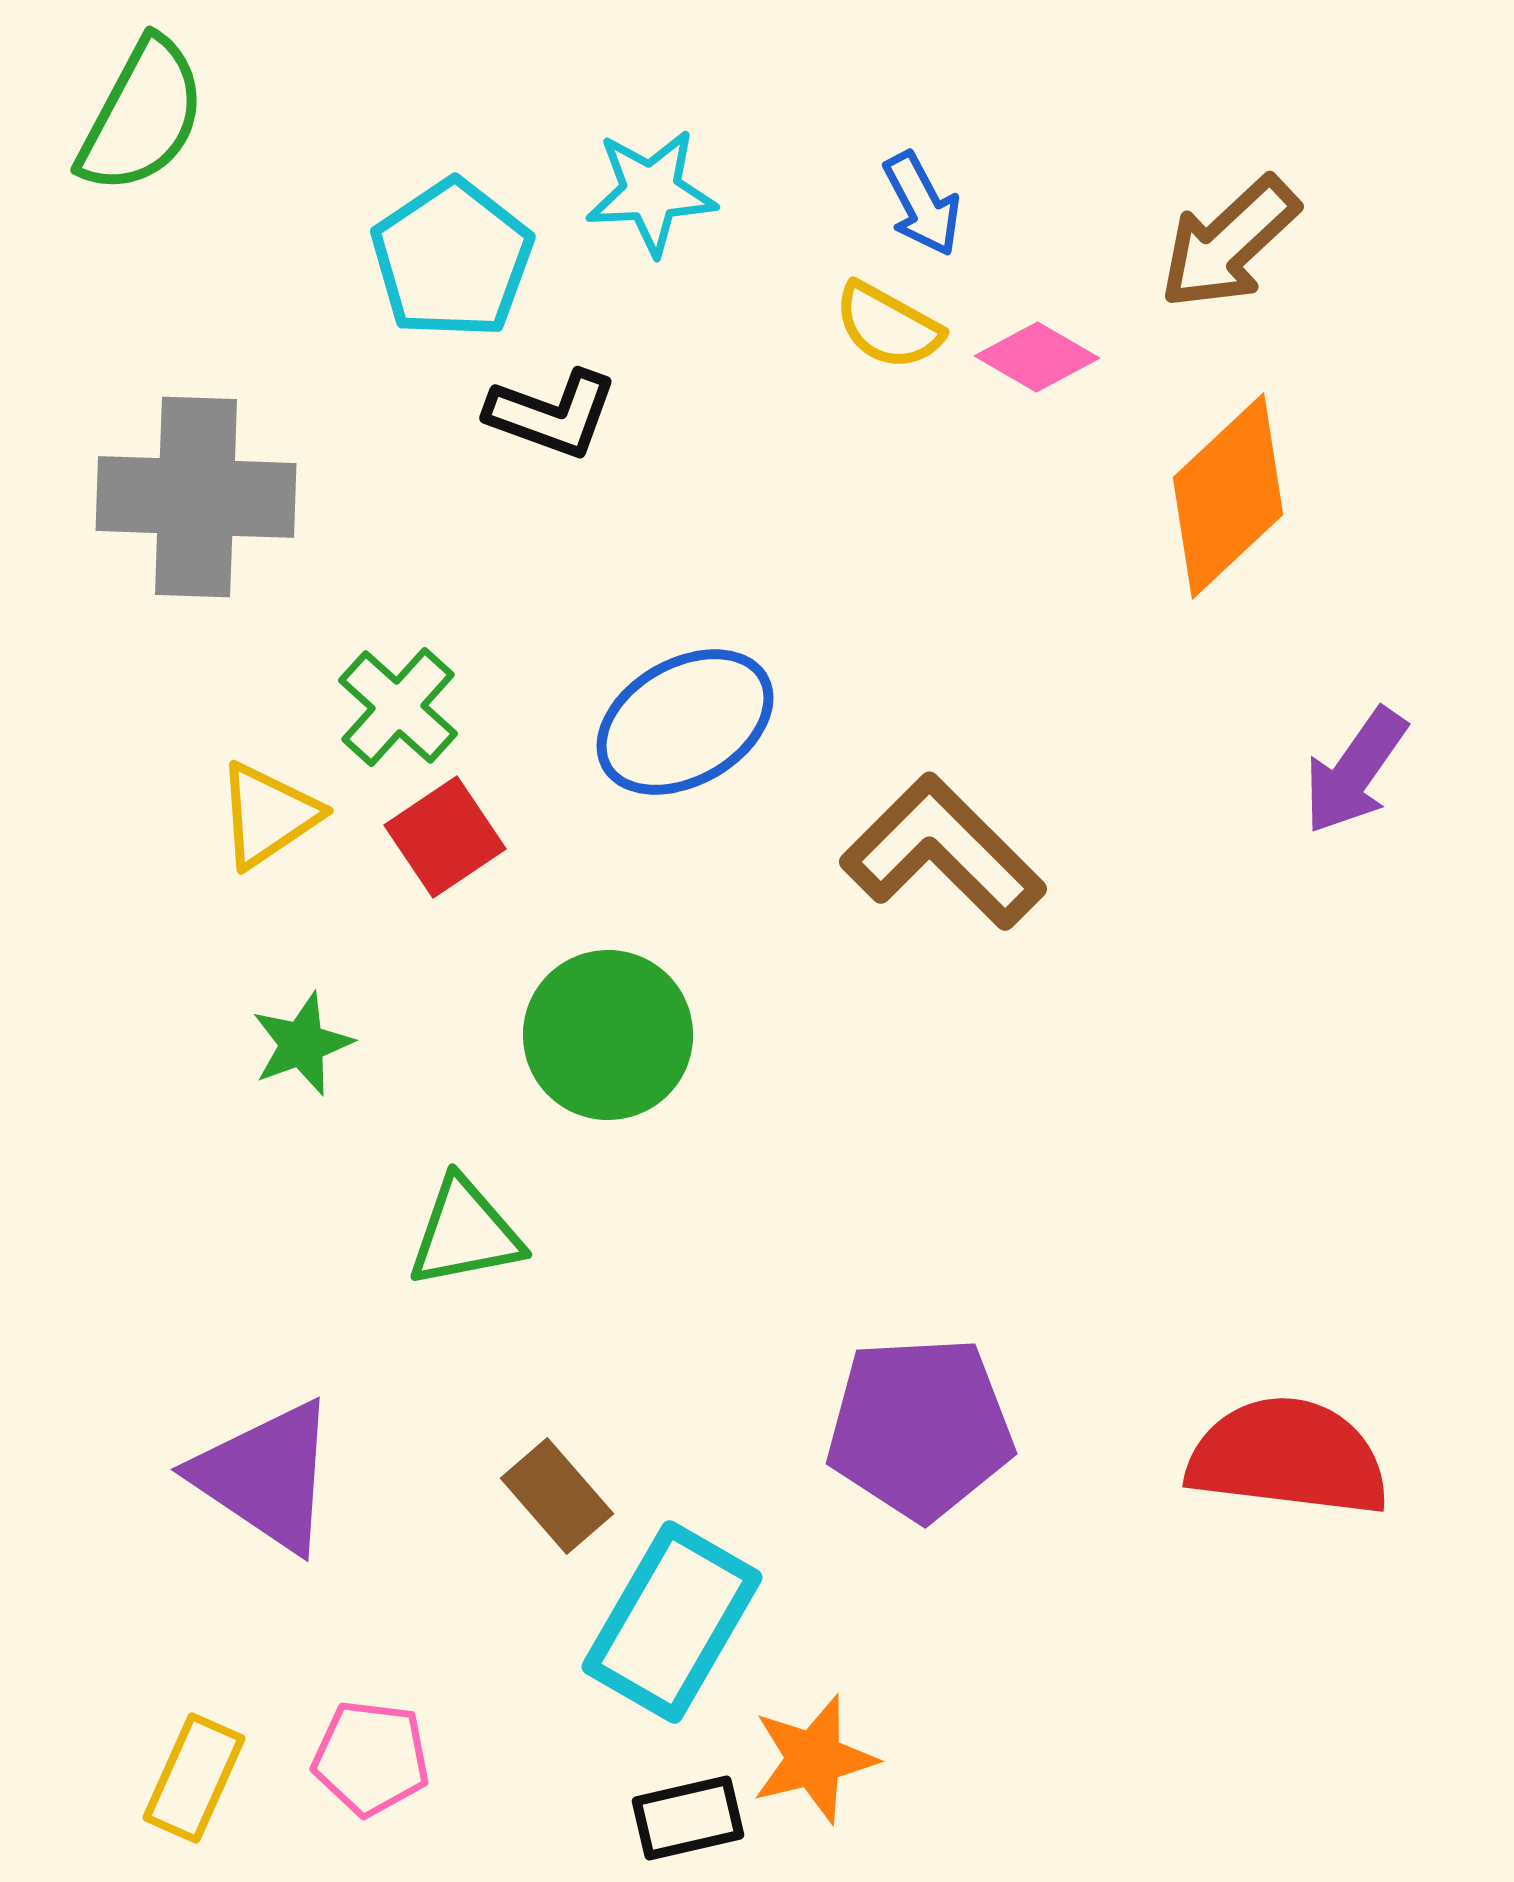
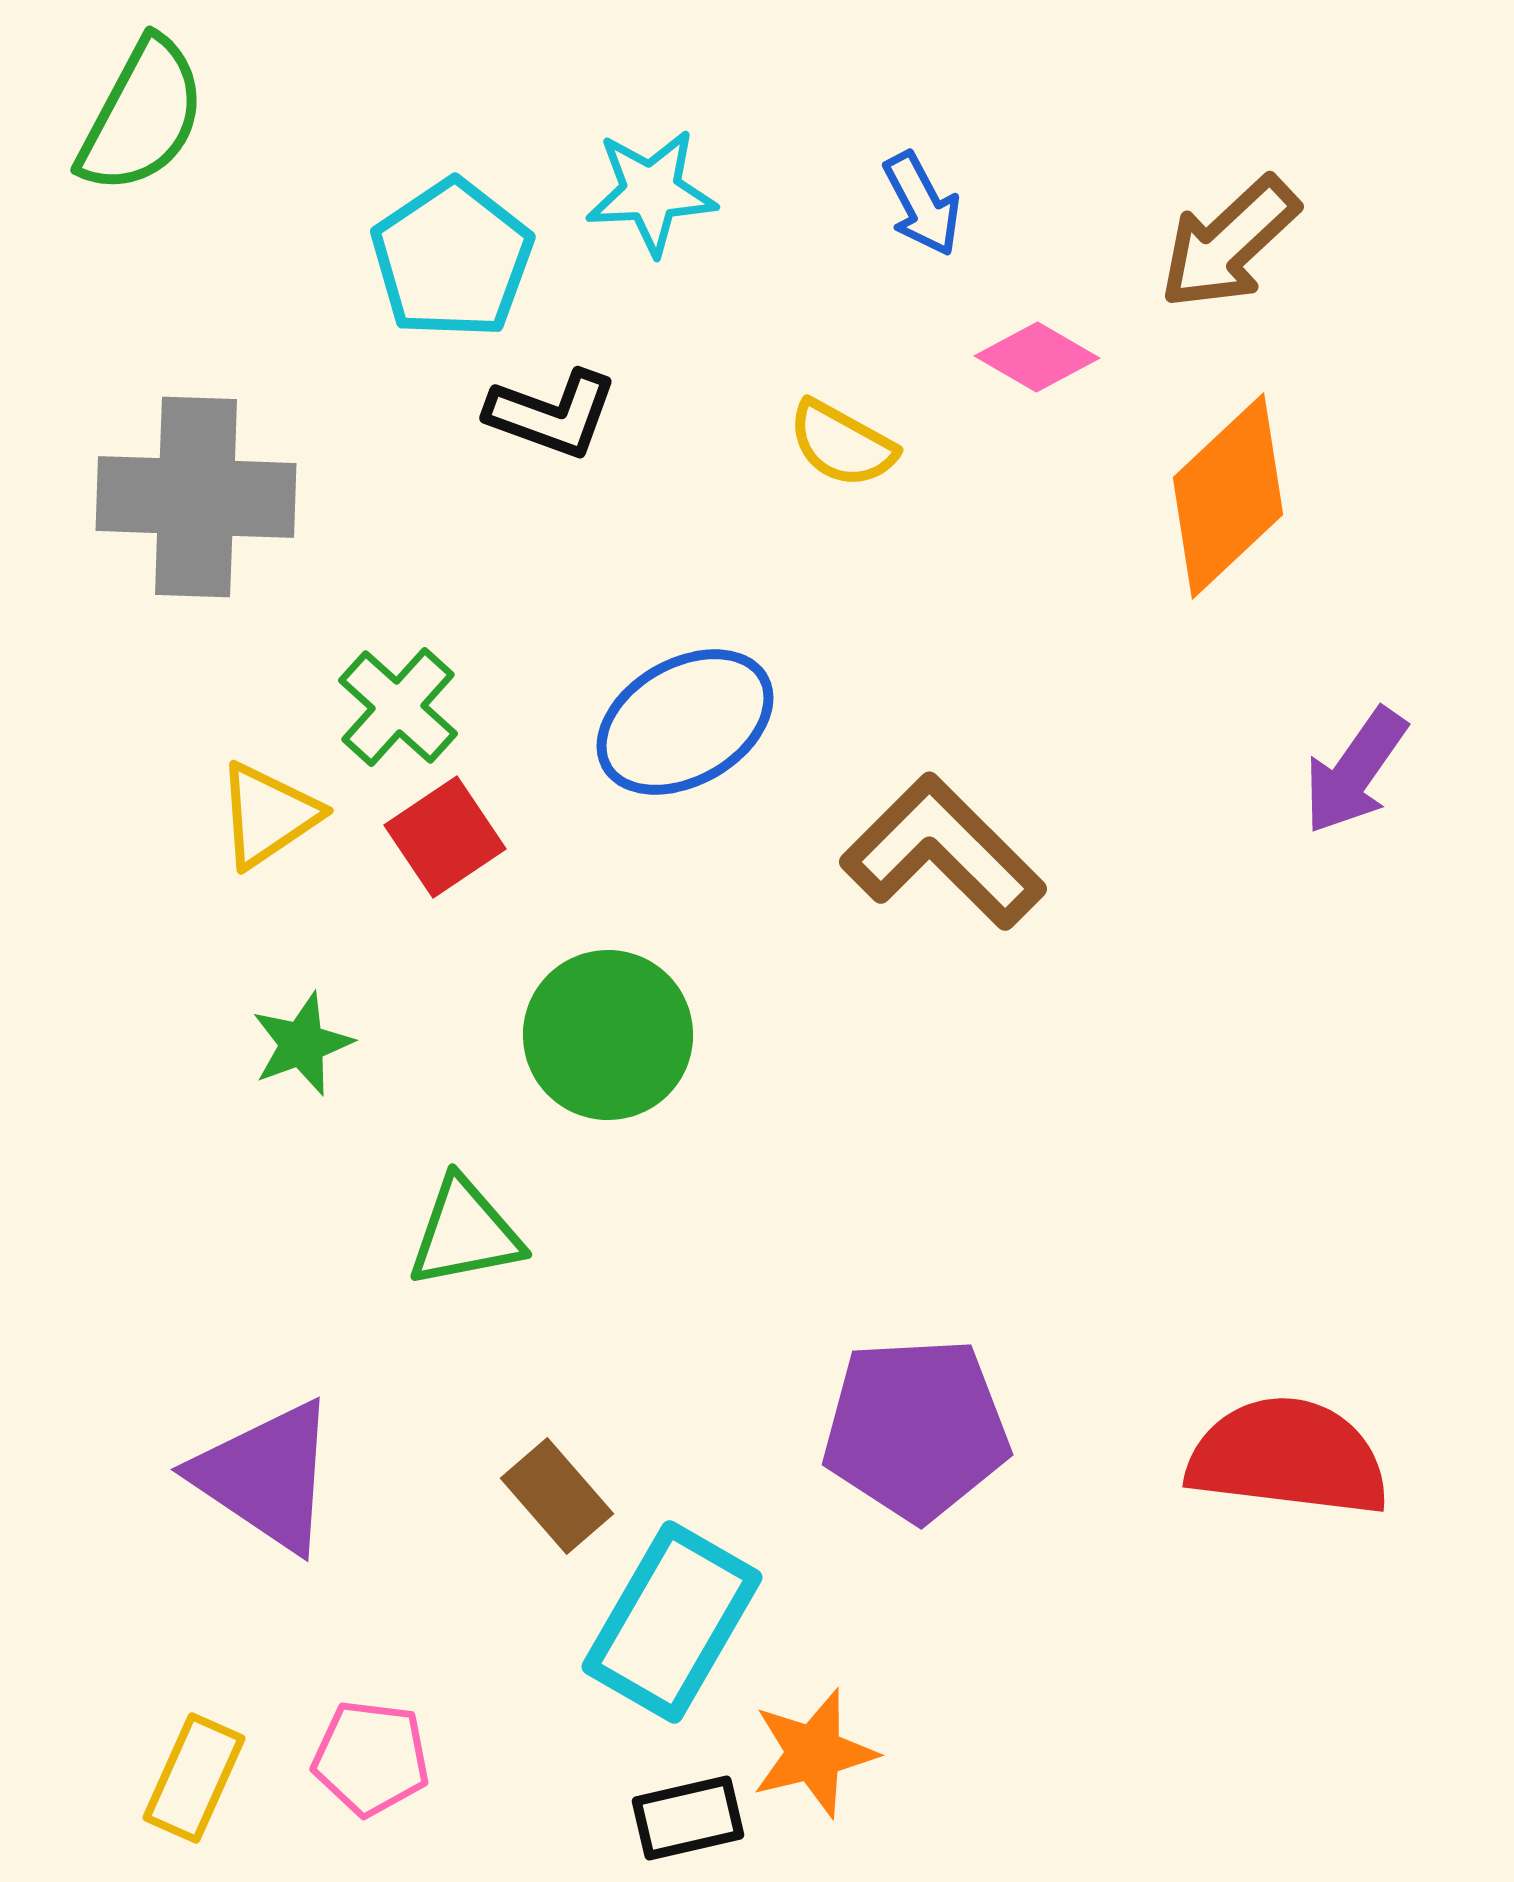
yellow semicircle: moved 46 px left, 118 px down
purple pentagon: moved 4 px left, 1 px down
orange star: moved 6 px up
